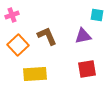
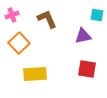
brown L-shape: moved 17 px up
orange square: moved 1 px right, 2 px up
red square: rotated 18 degrees clockwise
